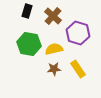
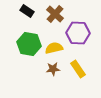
black rectangle: rotated 72 degrees counterclockwise
brown cross: moved 2 px right, 2 px up
purple hexagon: rotated 15 degrees counterclockwise
yellow semicircle: moved 1 px up
brown star: moved 1 px left
